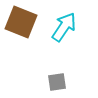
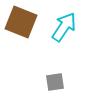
gray square: moved 2 px left
